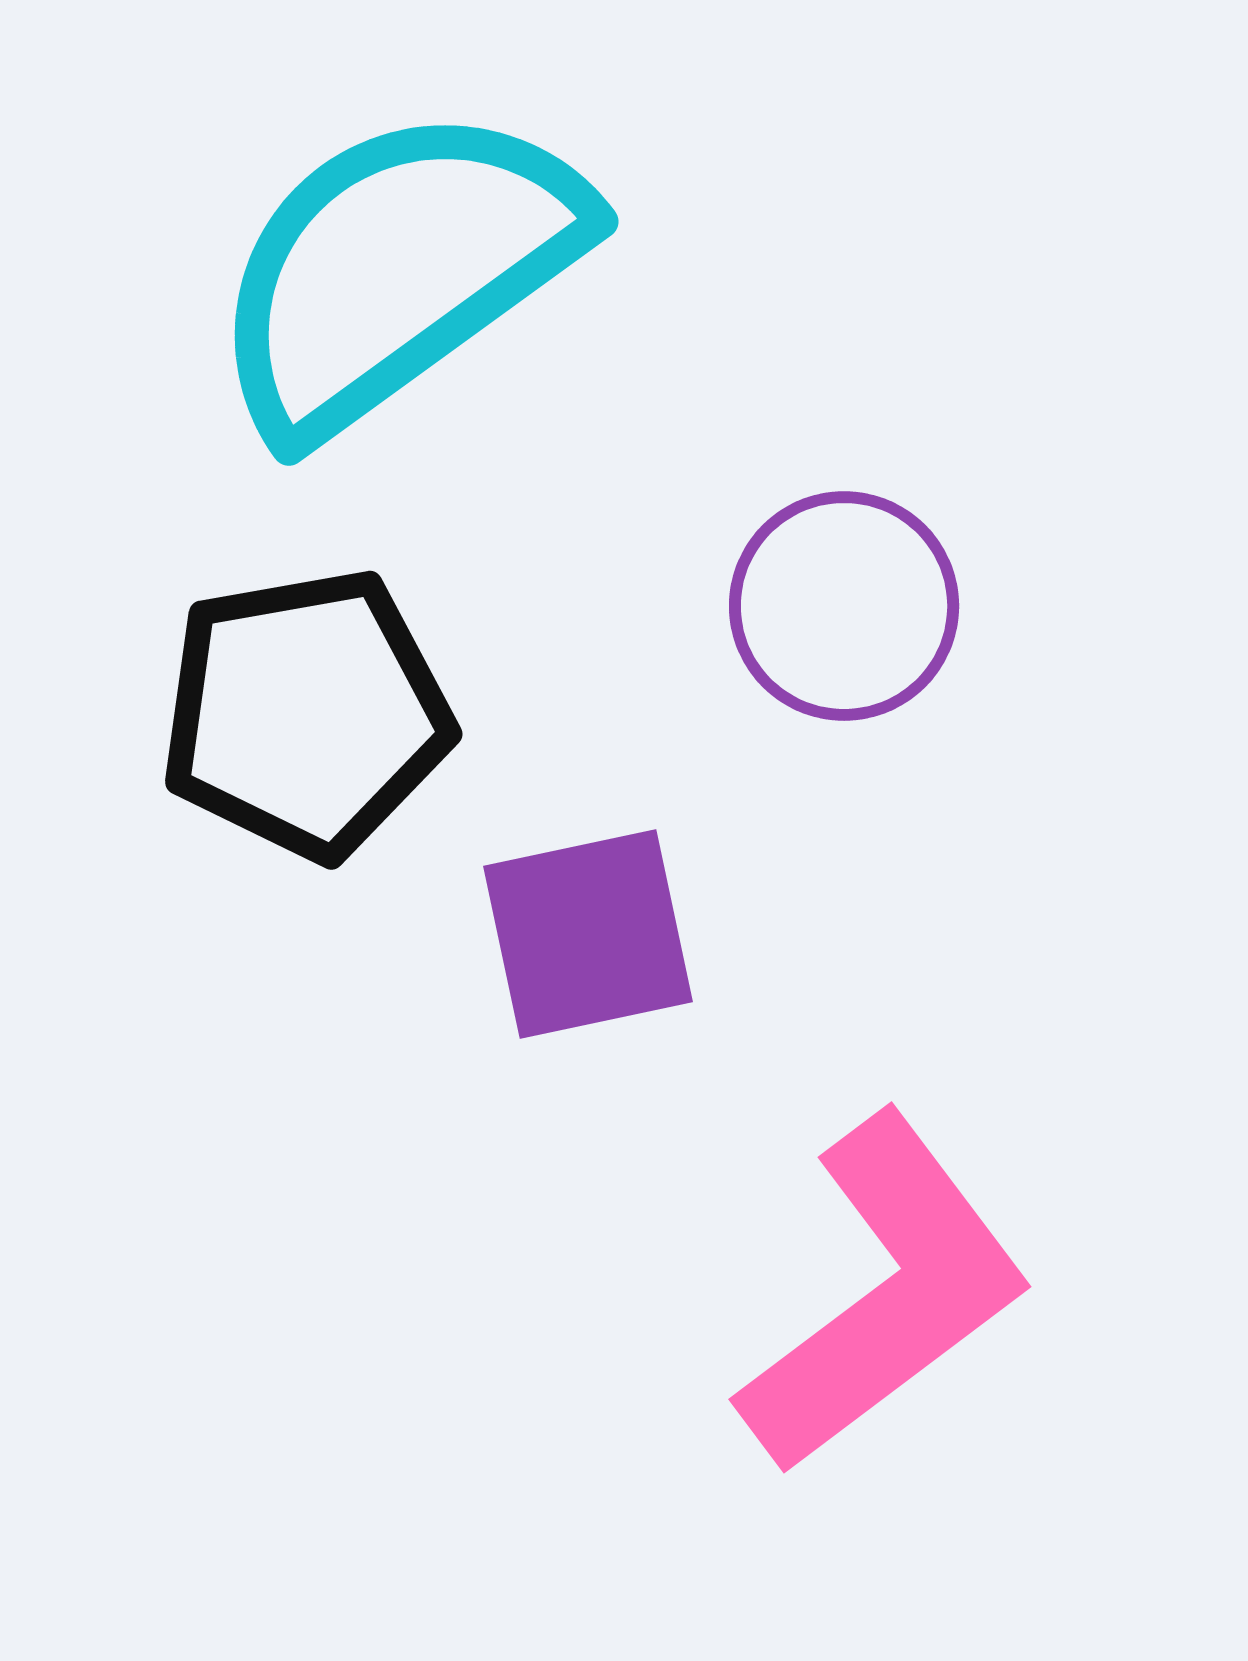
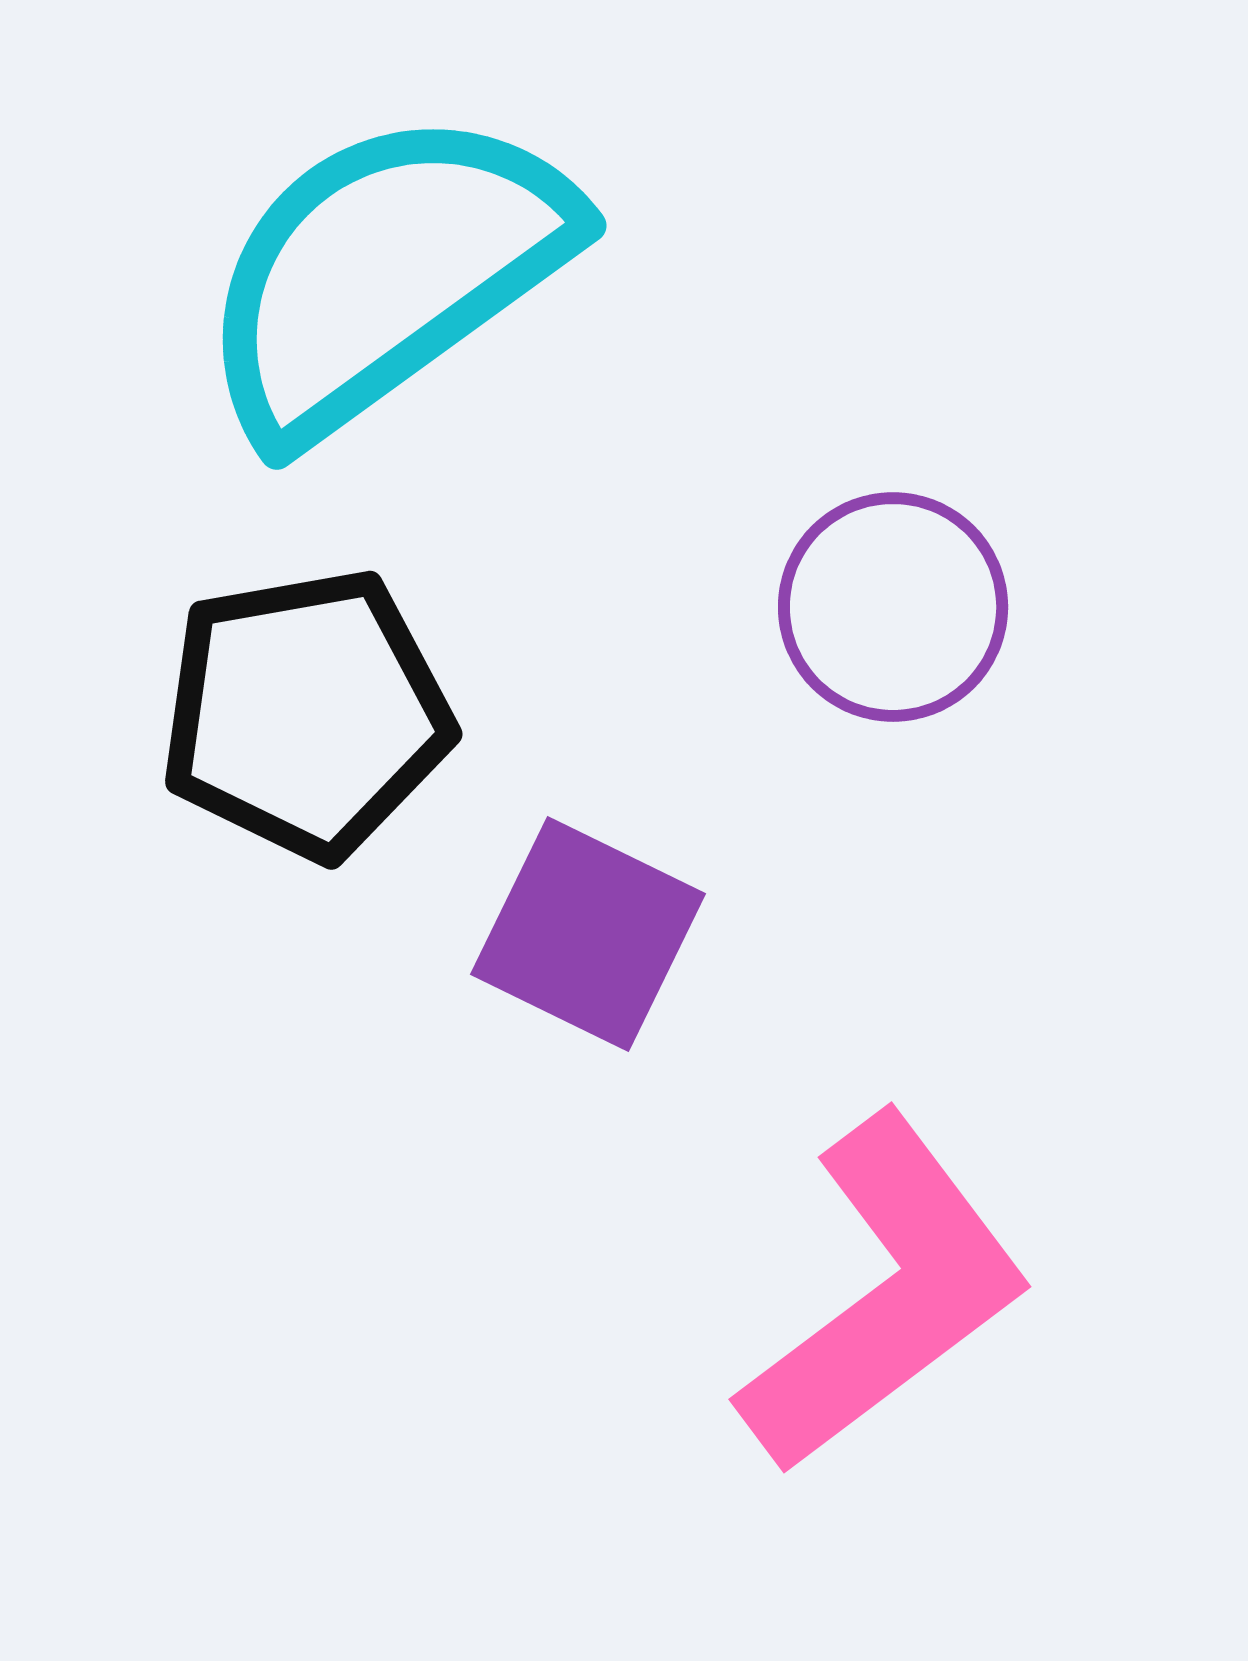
cyan semicircle: moved 12 px left, 4 px down
purple circle: moved 49 px right, 1 px down
purple square: rotated 38 degrees clockwise
